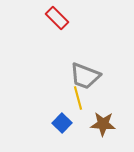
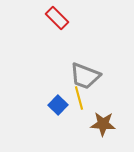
yellow line: moved 1 px right
blue square: moved 4 px left, 18 px up
